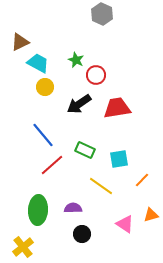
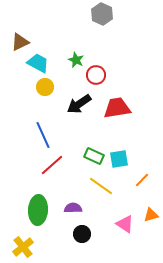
blue line: rotated 16 degrees clockwise
green rectangle: moved 9 px right, 6 px down
